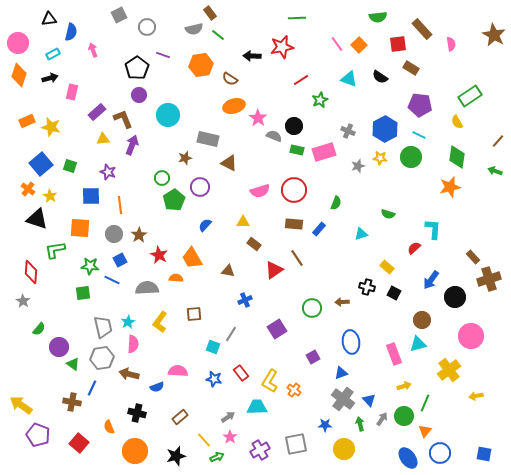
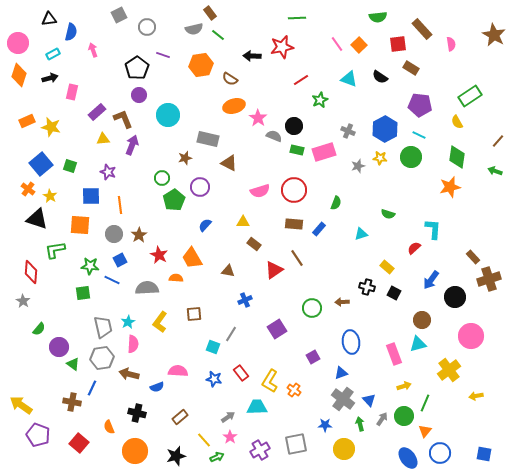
orange square at (80, 228): moved 3 px up
